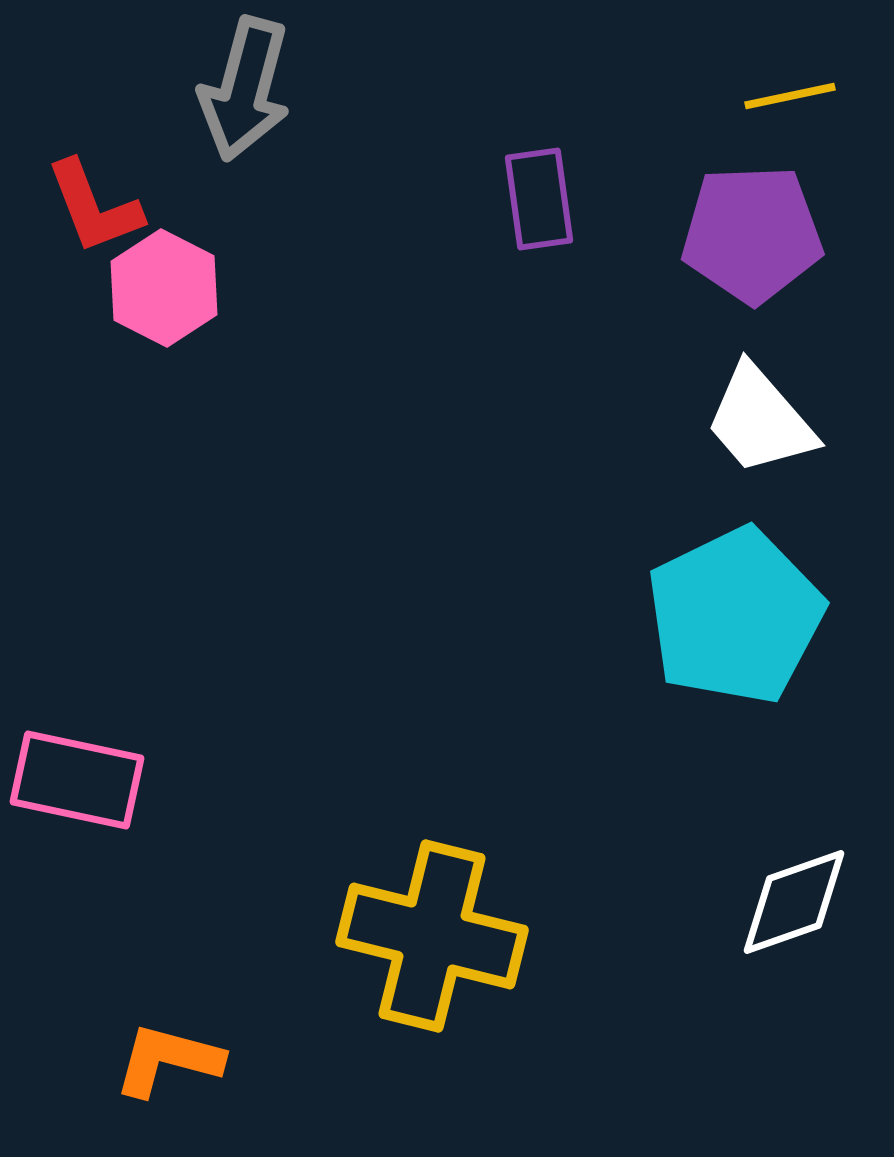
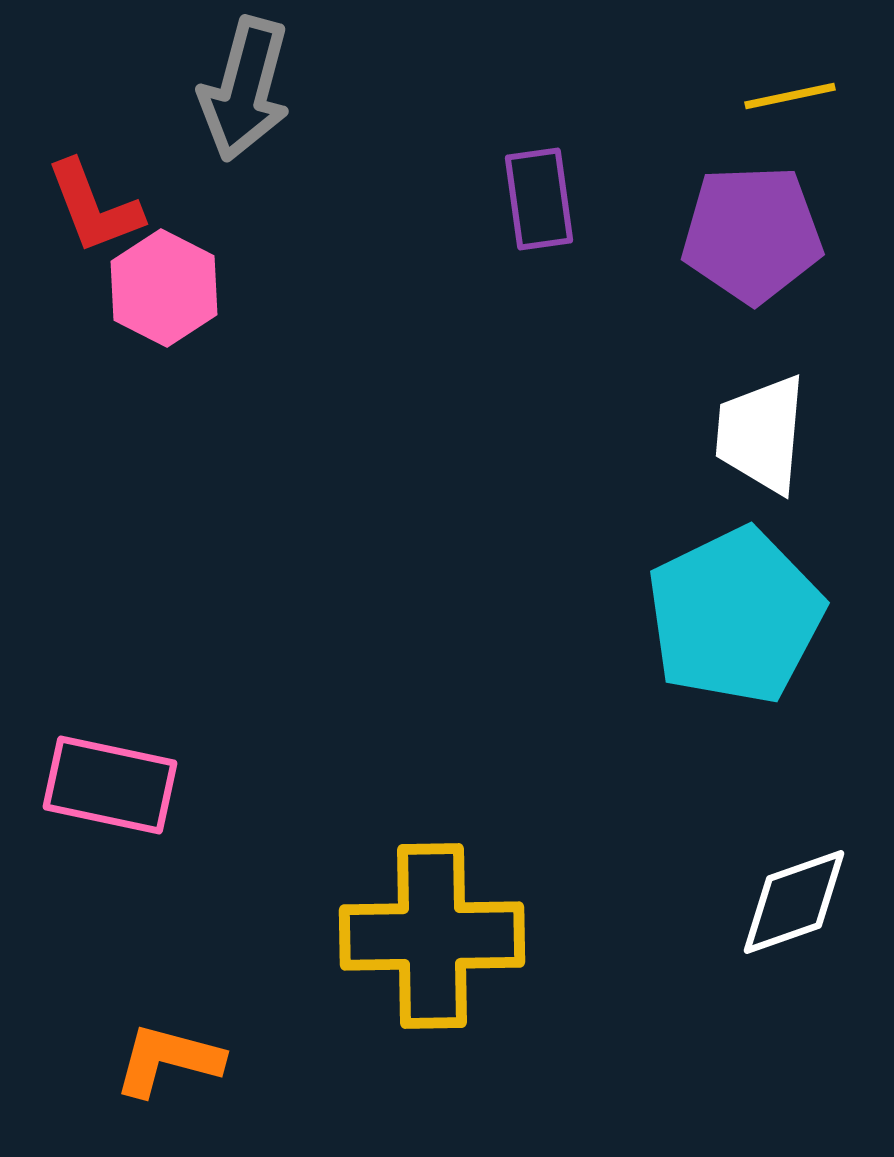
white trapezoid: moved 1 px right, 14 px down; rotated 46 degrees clockwise
pink rectangle: moved 33 px right, 5 px down
yellow cross: rotated 15 degrees counterclockwise
